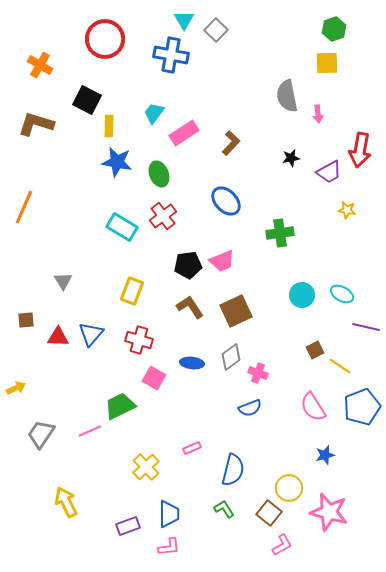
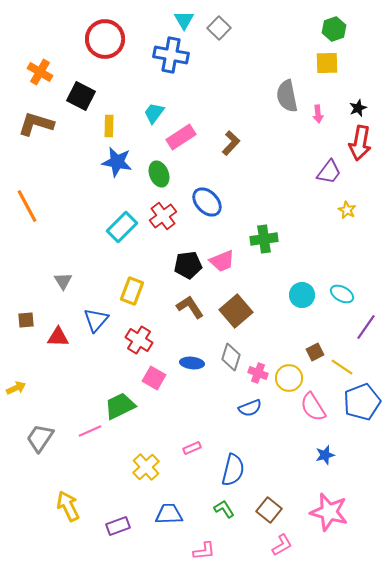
gray square at (216, 30): moved 3 px right, 2 px up
orange cross at (40, 65): moved 7 px down
black square at (87, 100): moved 6 px left, 4 px up
pink rectangle at (184, 133): moved 3 px left, 4 px down
red arrow at (360, 150): moved 7 px up
black star at (291, 158): moved 67 px right, 50 px up; rotated 12 degrees counterclockwise
purple trapezoid at (329, 172): rotated 24 degrees counterclockwise
blue ellipse at (226, 201): moved 19 px left, 1 px down
orange line at (24, 207): moved 3 px right, 1 px up; rotated 52 degrees counterclockwise
yellow star at (347, 210): rotated 18 degrees clockwise
cyan rectangle at (122, 227): rotated 76 degrees counterclockwise
green cross at (280, 233): moved 16 px left, 6 px down
brown square at (236, 311): rotated 16 degrees counterclockwise
purple line at (366, 327): rotated 68 degrees counterclockwise
blue triangle at (91, 334): moved 5 px right, 14 px up
red cross at (139, 340): rotated 16 degrees clockwise
brown square at (315, 350): moved 2 px down
gray diamond at (231, 357): rotated 36 degrees counterclockwise
yellow line at (340, 366): moved 2 px right, 1 px down
blue pentagon at (362, 407): moved 5 px up
gray trapezoid at (41, 434): moved 1 px left, 4 px down
yellow circle at (289, 488): moved 110 px up
yellow arrow at (66, 502): moved 2 px right, 4 px down
brown square at (269, 513): moved 3 px up
blue trapezoid at (169, 514): rotated 92 degrees counterclockwise
purple rectangle at (128, 526): moved 10 px left
pink L-shape at (169, 547): moved 35 px right, 4 px down
